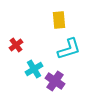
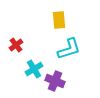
purple cross: rotated 12 degrees counterclockwise
